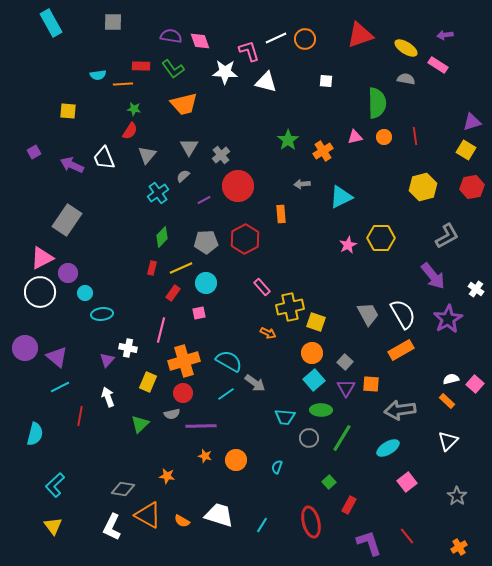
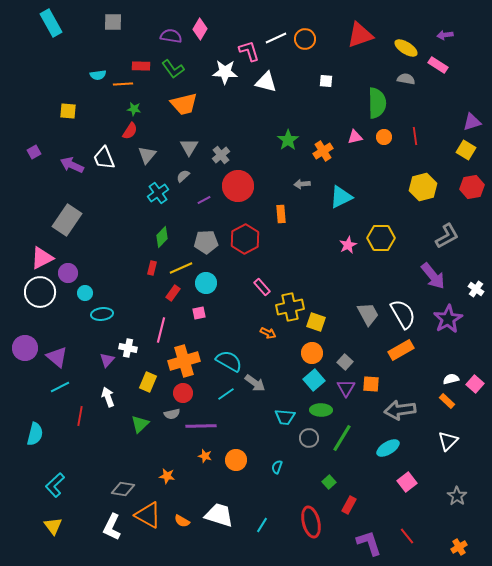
pink diamond at (200, 41): moved 12 px up; rotated 50 degrees clockwise
